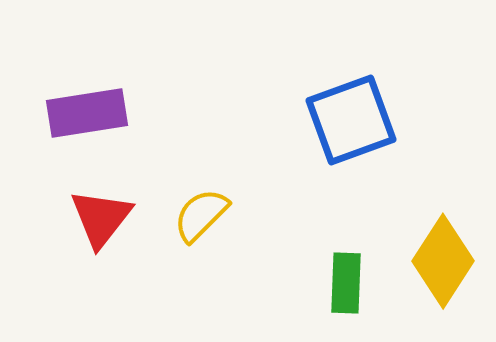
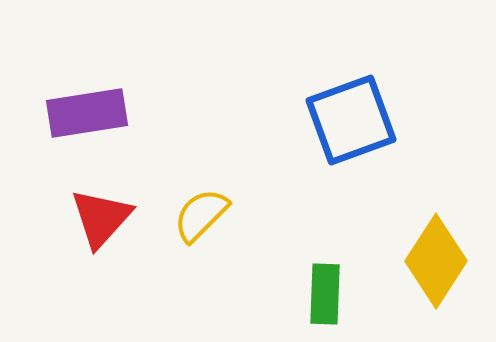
red triangle: rotated 4 degrees clockwise
yellow diamond: moved 7 px left
green rectangle: moved 21 px left, 11 px down
